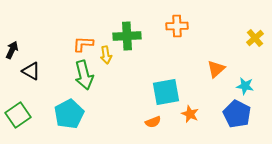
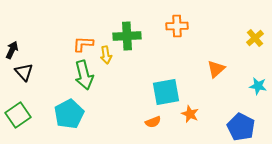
black triangle: moved 7 px left, 1 px down; rotated 18 degrees clockwise
cyan star: moved 13 px right
blue pentagon: moved 4 px right, 13 px down
